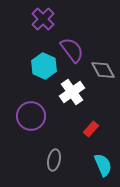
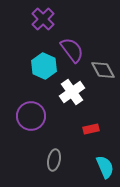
red rectangle: rotated 35 degrees clockwise
cyan semicircle: moved 2 px right, 2 px down
